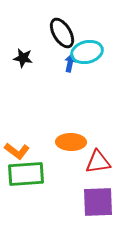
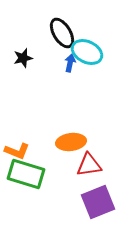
cyan ellipse: rotated 40 degrees clockwise
black star: rotated 24 degrees counterclockwise
orange ellipse: rotated 8 degrees counterclockwise
orange L-shape: rotated 15 degrees counterclockwise
red triangle: moved 9 px left, 3 px down
green rectangle: rotated 21 degrees clockwise
purple square: rotated 20 degrees counterclockwise
